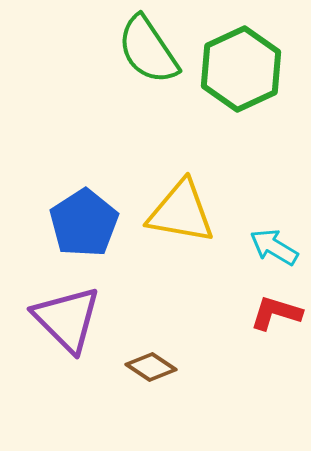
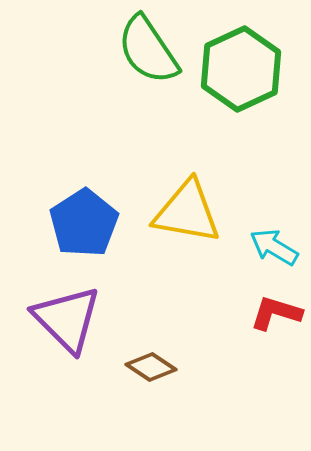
yellow triangle: moved 6 px right
